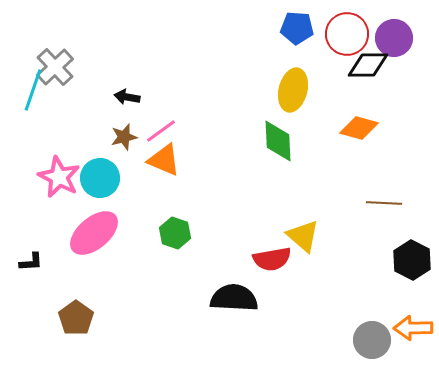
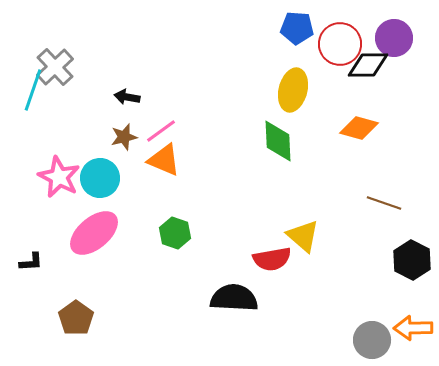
red circle: moved 7 px left, 10 px down
brown line: rotated 16 degrees clockwise
